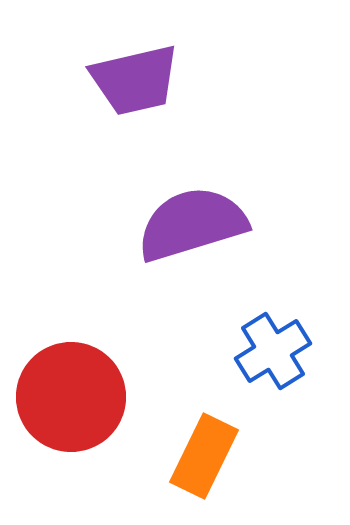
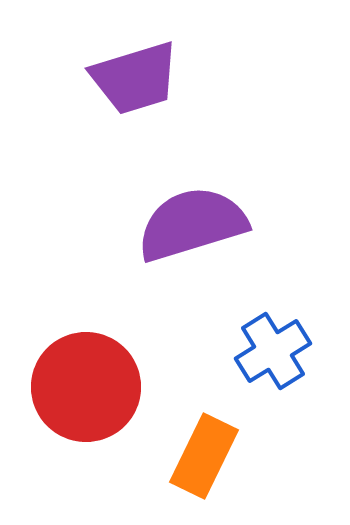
purple trapezoid: moved 2 px up; rotated 4 degrees counterclockwise
red circle: moved 15 px right, 10 px up
